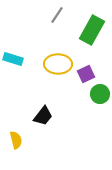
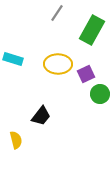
gray line: moved 2 px up
black trapezoid: moved 2 px left
